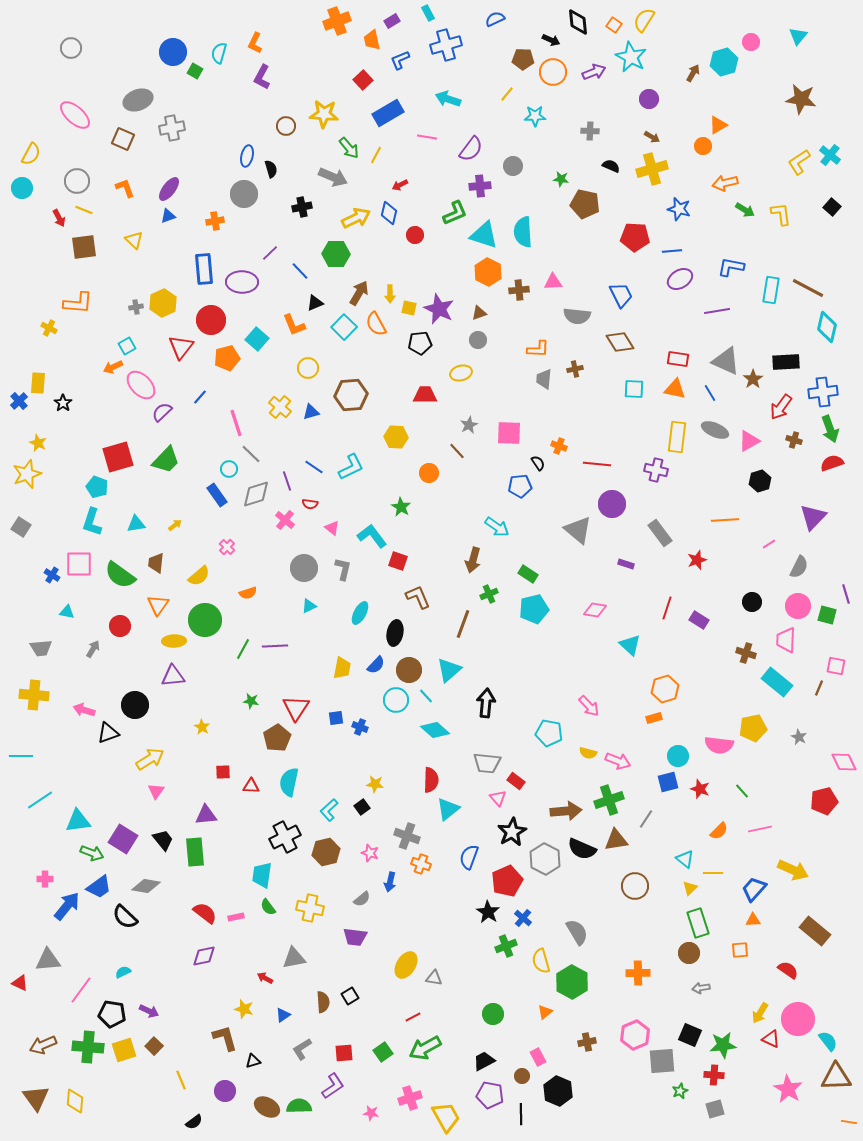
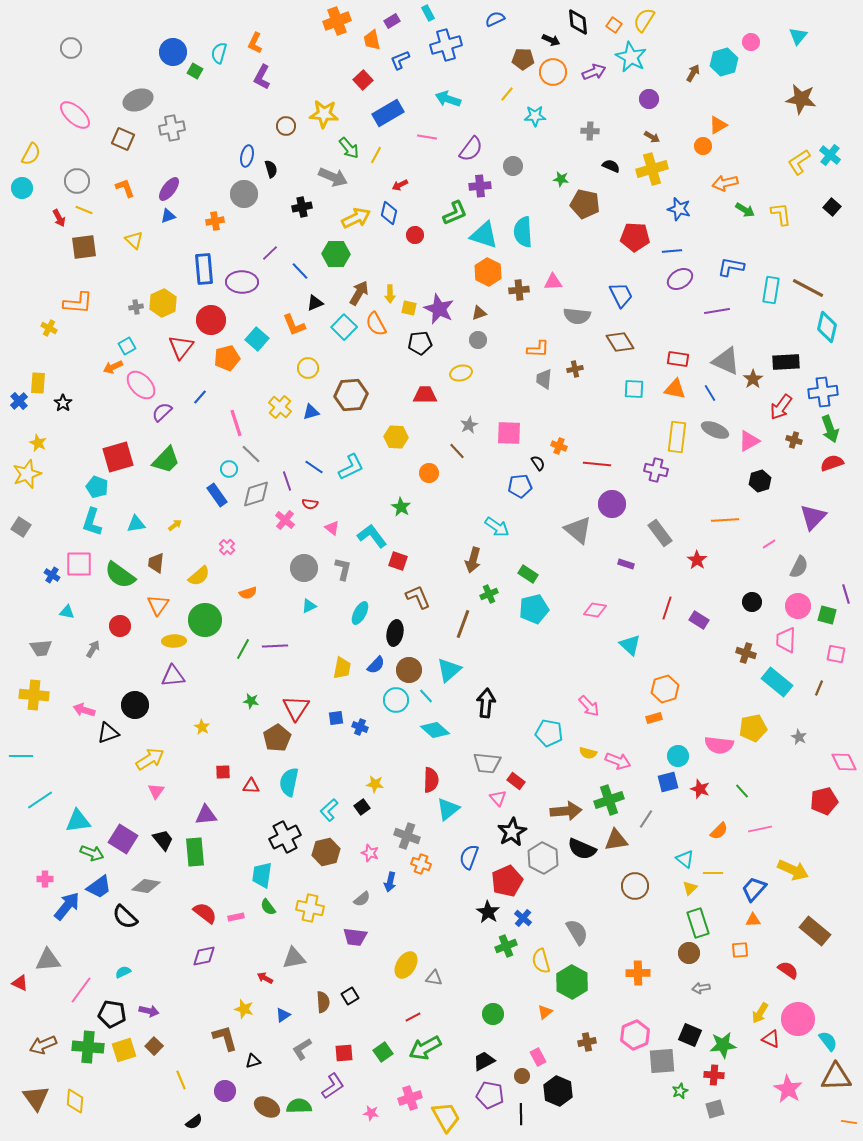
red star at (697, 560): rotated 18 degrees counterclockwise
pink square at (836, 666): moved 12 px up
gray hexagon at (545, 859): moved 2 px left, 1 px up
purple arrow at (149, 1011): rotated 12 degrees counterclockwise
